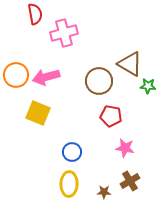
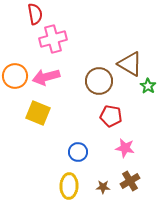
pink cross: moved 11 px left, 6 px down
orange circle: moved 1 px left, 1 px down
green star: rotated 28 degrees clockwise
blue circle: moved 6 px right
yellow ellipse: moved 2 px down
brown star: moved 1 px left, 5 px up
